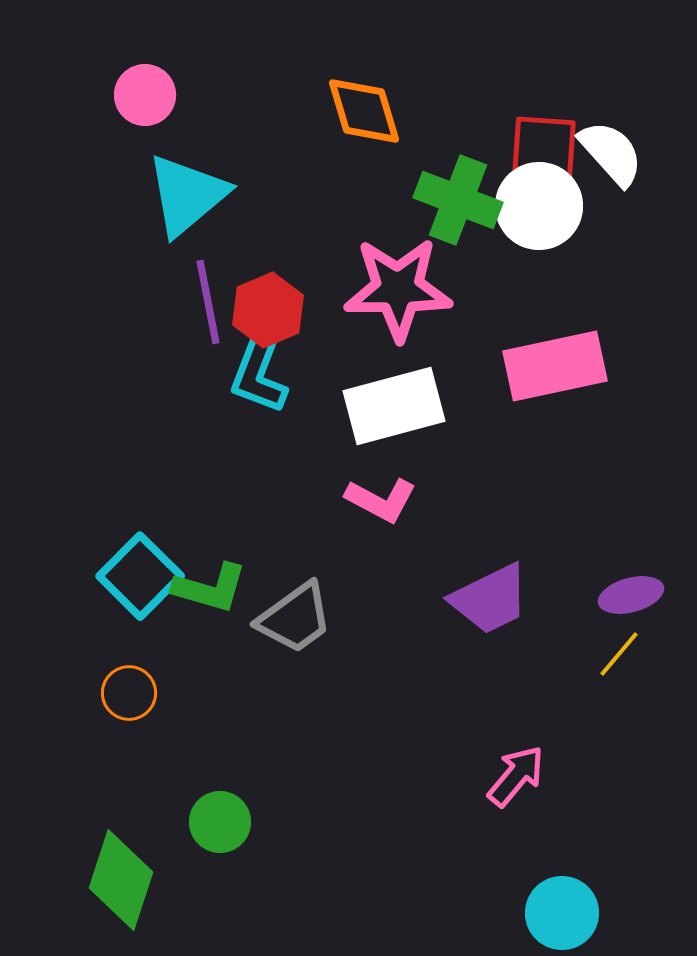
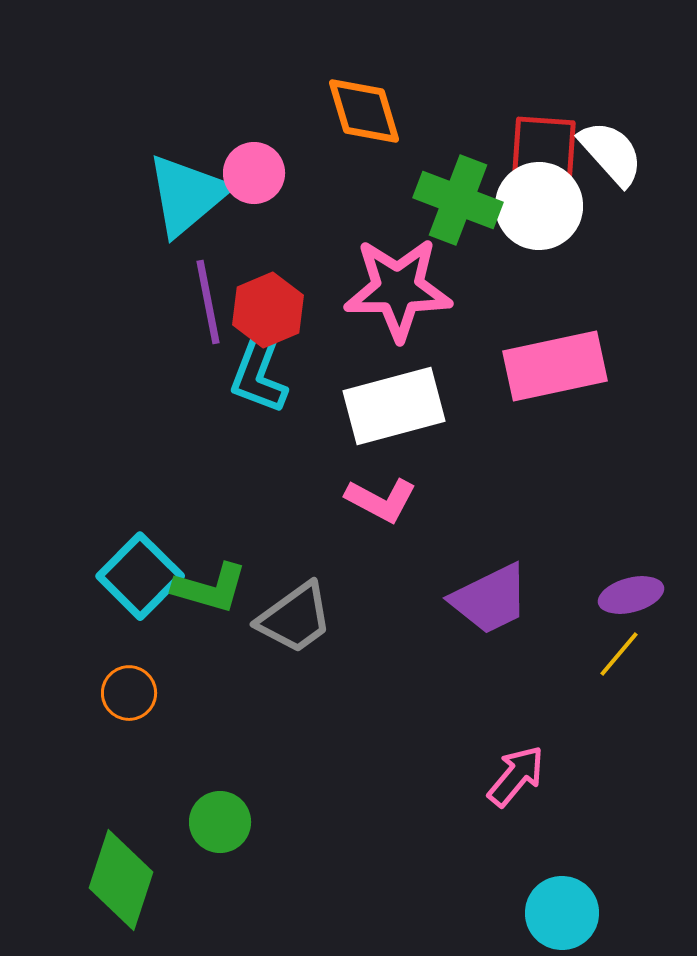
pink circle: moved 109 px right, 78 px down
